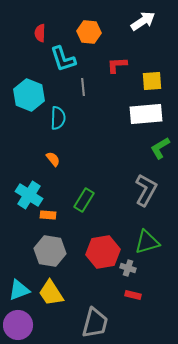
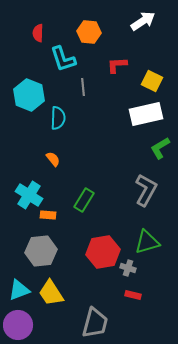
red semicircle: moved 2 px left
yellow square: rotated 30 degrees clockwise
white rectangle: rotated 8 degrees counterclockwise
gray hexagon: moved 9 px left; rotated 16 degrees counterclockwise
